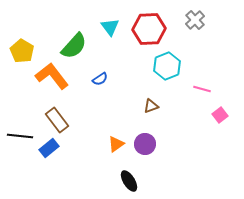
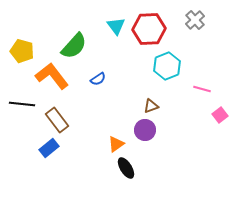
cyan triangle: moved 6 px right, 1 px up
yellow pentagon: rotated 15 degrees counterclockwise
blue semicircle: moved 2 px left
black line: moved 2 px right, 32 px up
purple circle: moved 14 px up
black ellipse: moved 3 px left, 13 px up
